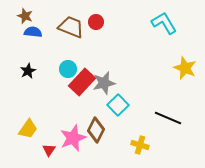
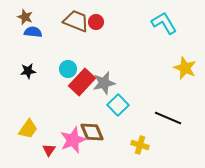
brown star: moved 1 px down
brown trapezoid: moved 5 px right, 6 px up
black star: rotated 21 degrees clockwise
brown diamond: moved 4 px left, 2 px down; rotated 50 degrees counterclockwise
pink star: moved 2 px down
